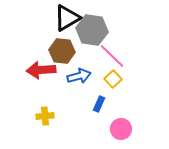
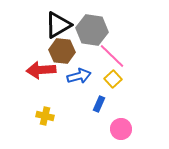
black triangle: moved 9 px left, 7 px down
yellow cross: rotated 18 degrees clockwise
